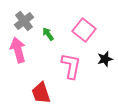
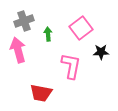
gray cross: rotated 18 degrees clockwise
pink square: moved 3 px left, 2 px up; rotated 15 degrees clockwise
green arrow: rotated 32 degrees clockwise
black star: moved 4 px left, 7 px up; rotated 14 degrees clockwise
red trapezoid: rotated 60 degrees counterclockwise
